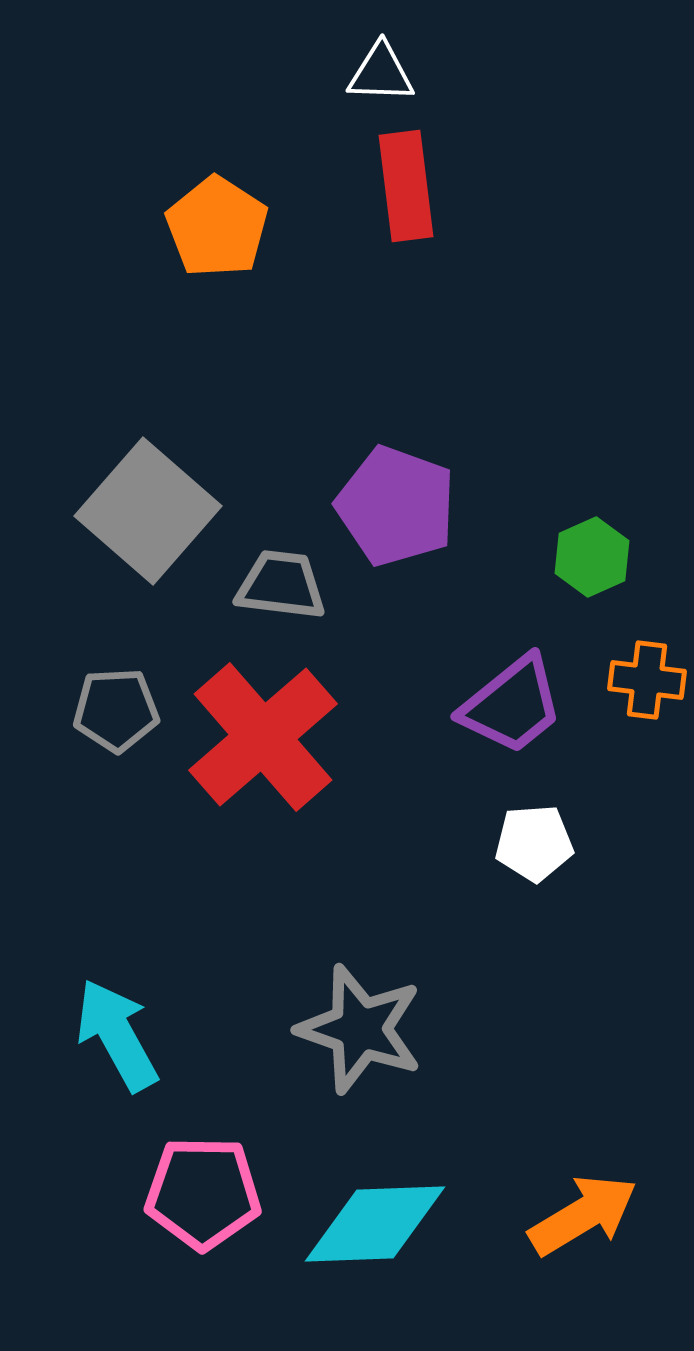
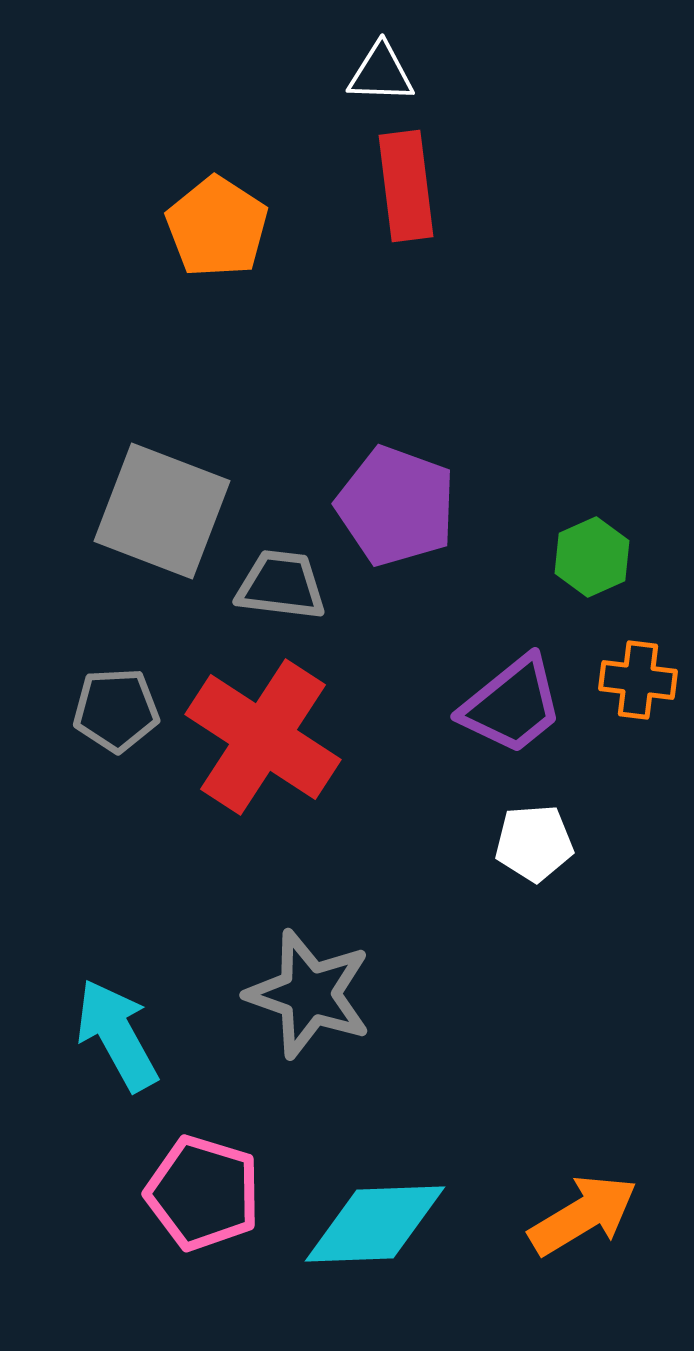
gray square: moved 14 px right; rotated 20 degrees counterclockwise
orange cross: moved 9 px left
red cross: rotated 16 degrees counterclockwise
gray star: moved 51 px left, 35 px up
pink pentagon: rotated 16 degrees clockwise
